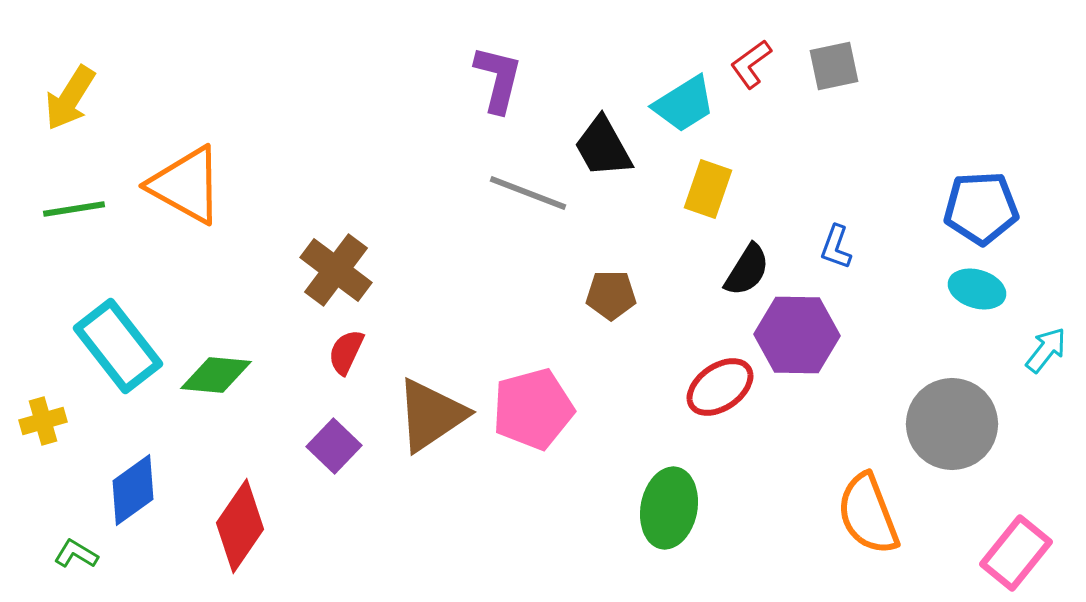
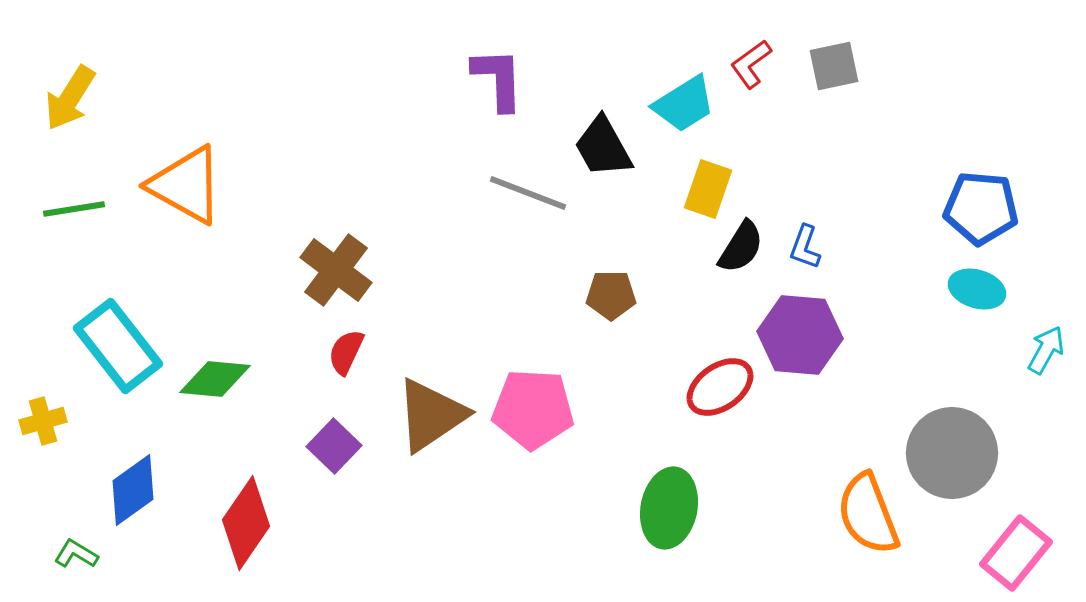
purple L-shape: rotated 16 degrees counterclockwise
blue pentagon: rotated 8 degrees clockwise
blue L-shape: moved 31 px left
black semicircle: moved 6 px left, 23 px up
purple hexagon: moved 3 px right; rotated 4 degrees clockwise
cyan arrow: rotated 9 degrees counterclockwise
green diamond: moved 1 px left, 4 px down
pink pentagon: rotated 18 degrees clockwise
gray circle: moved 29 px down
red diamond: moved 6 px right, 3 px up
